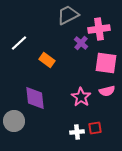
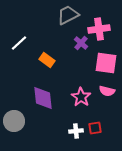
pink semicircle: rotated 28 degrees clockwise
purple diamond: moved 8 px right
white cross: moved 1 px left, 1 px up
